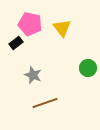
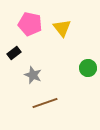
black rectangle: moved 2 px left, 10 px down
